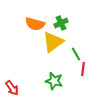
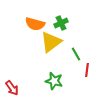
yellow triangle: moved 2 px left
red line: moved 4 px right, 1 px down
